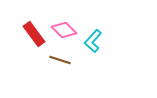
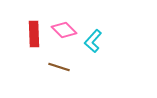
red rectangle: rotated 35 degrees clockwise
brown line: moved 1 px left, 7 px down
